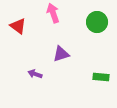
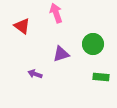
pink arrow: moved 3 px right
green circle: moved 4 px left, 22 px down
red triangle: moved 4 px right
